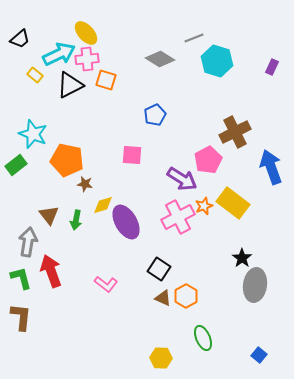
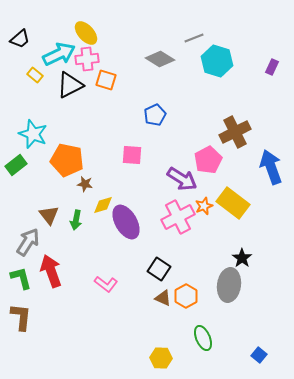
gray arrow at (28, 242): rotated 24 degrees clockwise
gray ellipse at (255, 285): moved 26 px left
